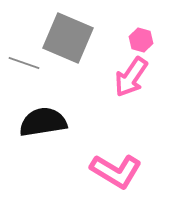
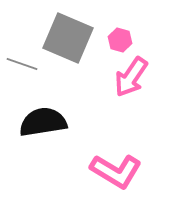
pink hexagon: moved 21 px left
gray line: moved 2 px left, 1 px down
